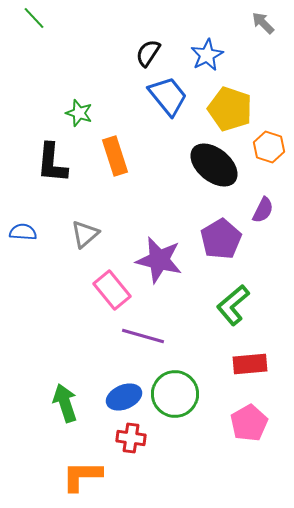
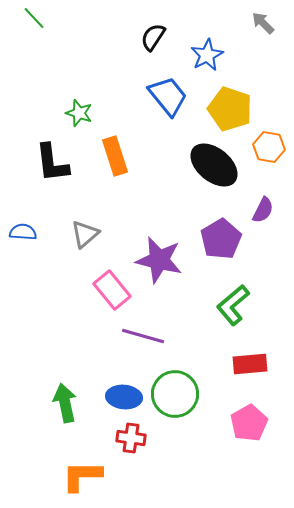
black semicircle: moved 5 px right, 16 px up
orange hexagon: rotated 8 degrees counterclockwise
black L-shape: rotated 12 degrees counterclockwise
blue ellipse: rotated 28 degrees clockwise
green arrow: rotated 6 degrees clockwise
